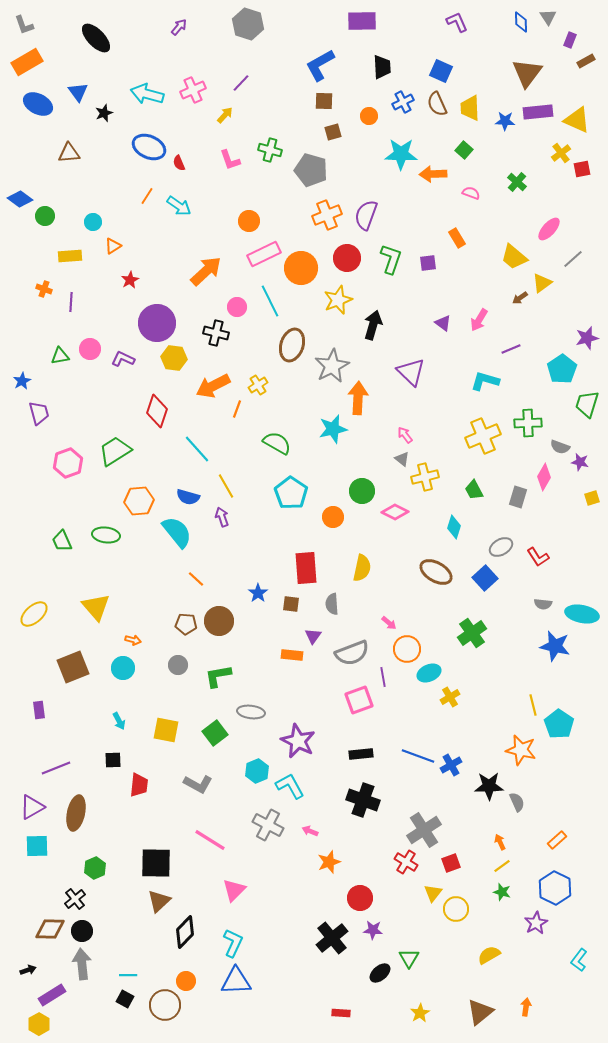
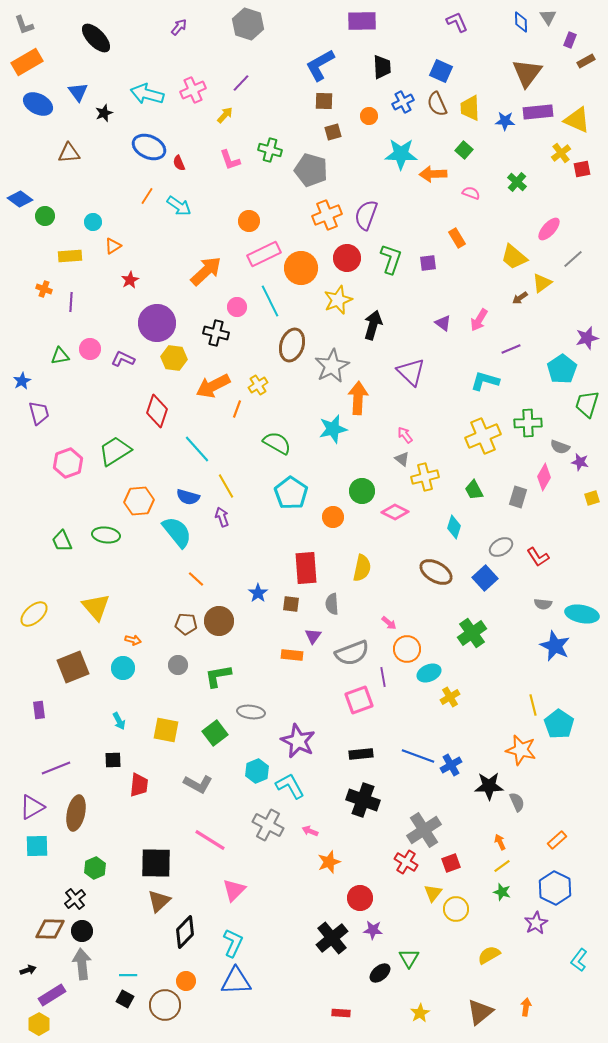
blue star at (555, 646): rotated 12 degrees clockwise
